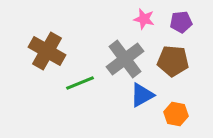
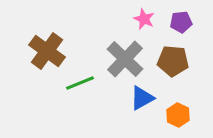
pink star: rotated 10 degrees clockwise
brown cross: rotated 6 degrees clockwise
gray cross: rotated 9 degrees counterclockwise
blue triangle: moved 3 px down
orange hexagon: moved 2 px right, 1 px down; rotated 15 degrees clockwise
